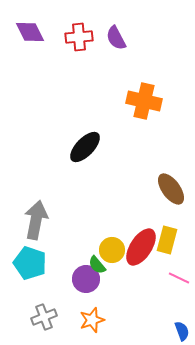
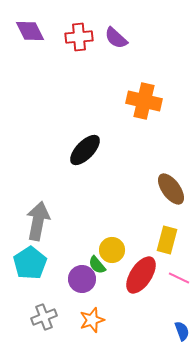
purple diamond: moved 1 px up
purple semicircle: rotated 20 degrees counterclockwise
black ellipse: moved 3 px down
gray arrow: moved 2 px right, 1 px down
red ellipse: moved 28 px down
cyan pentagon: rotated 20 degrees clockwise
purple circle: moved 4 px left
